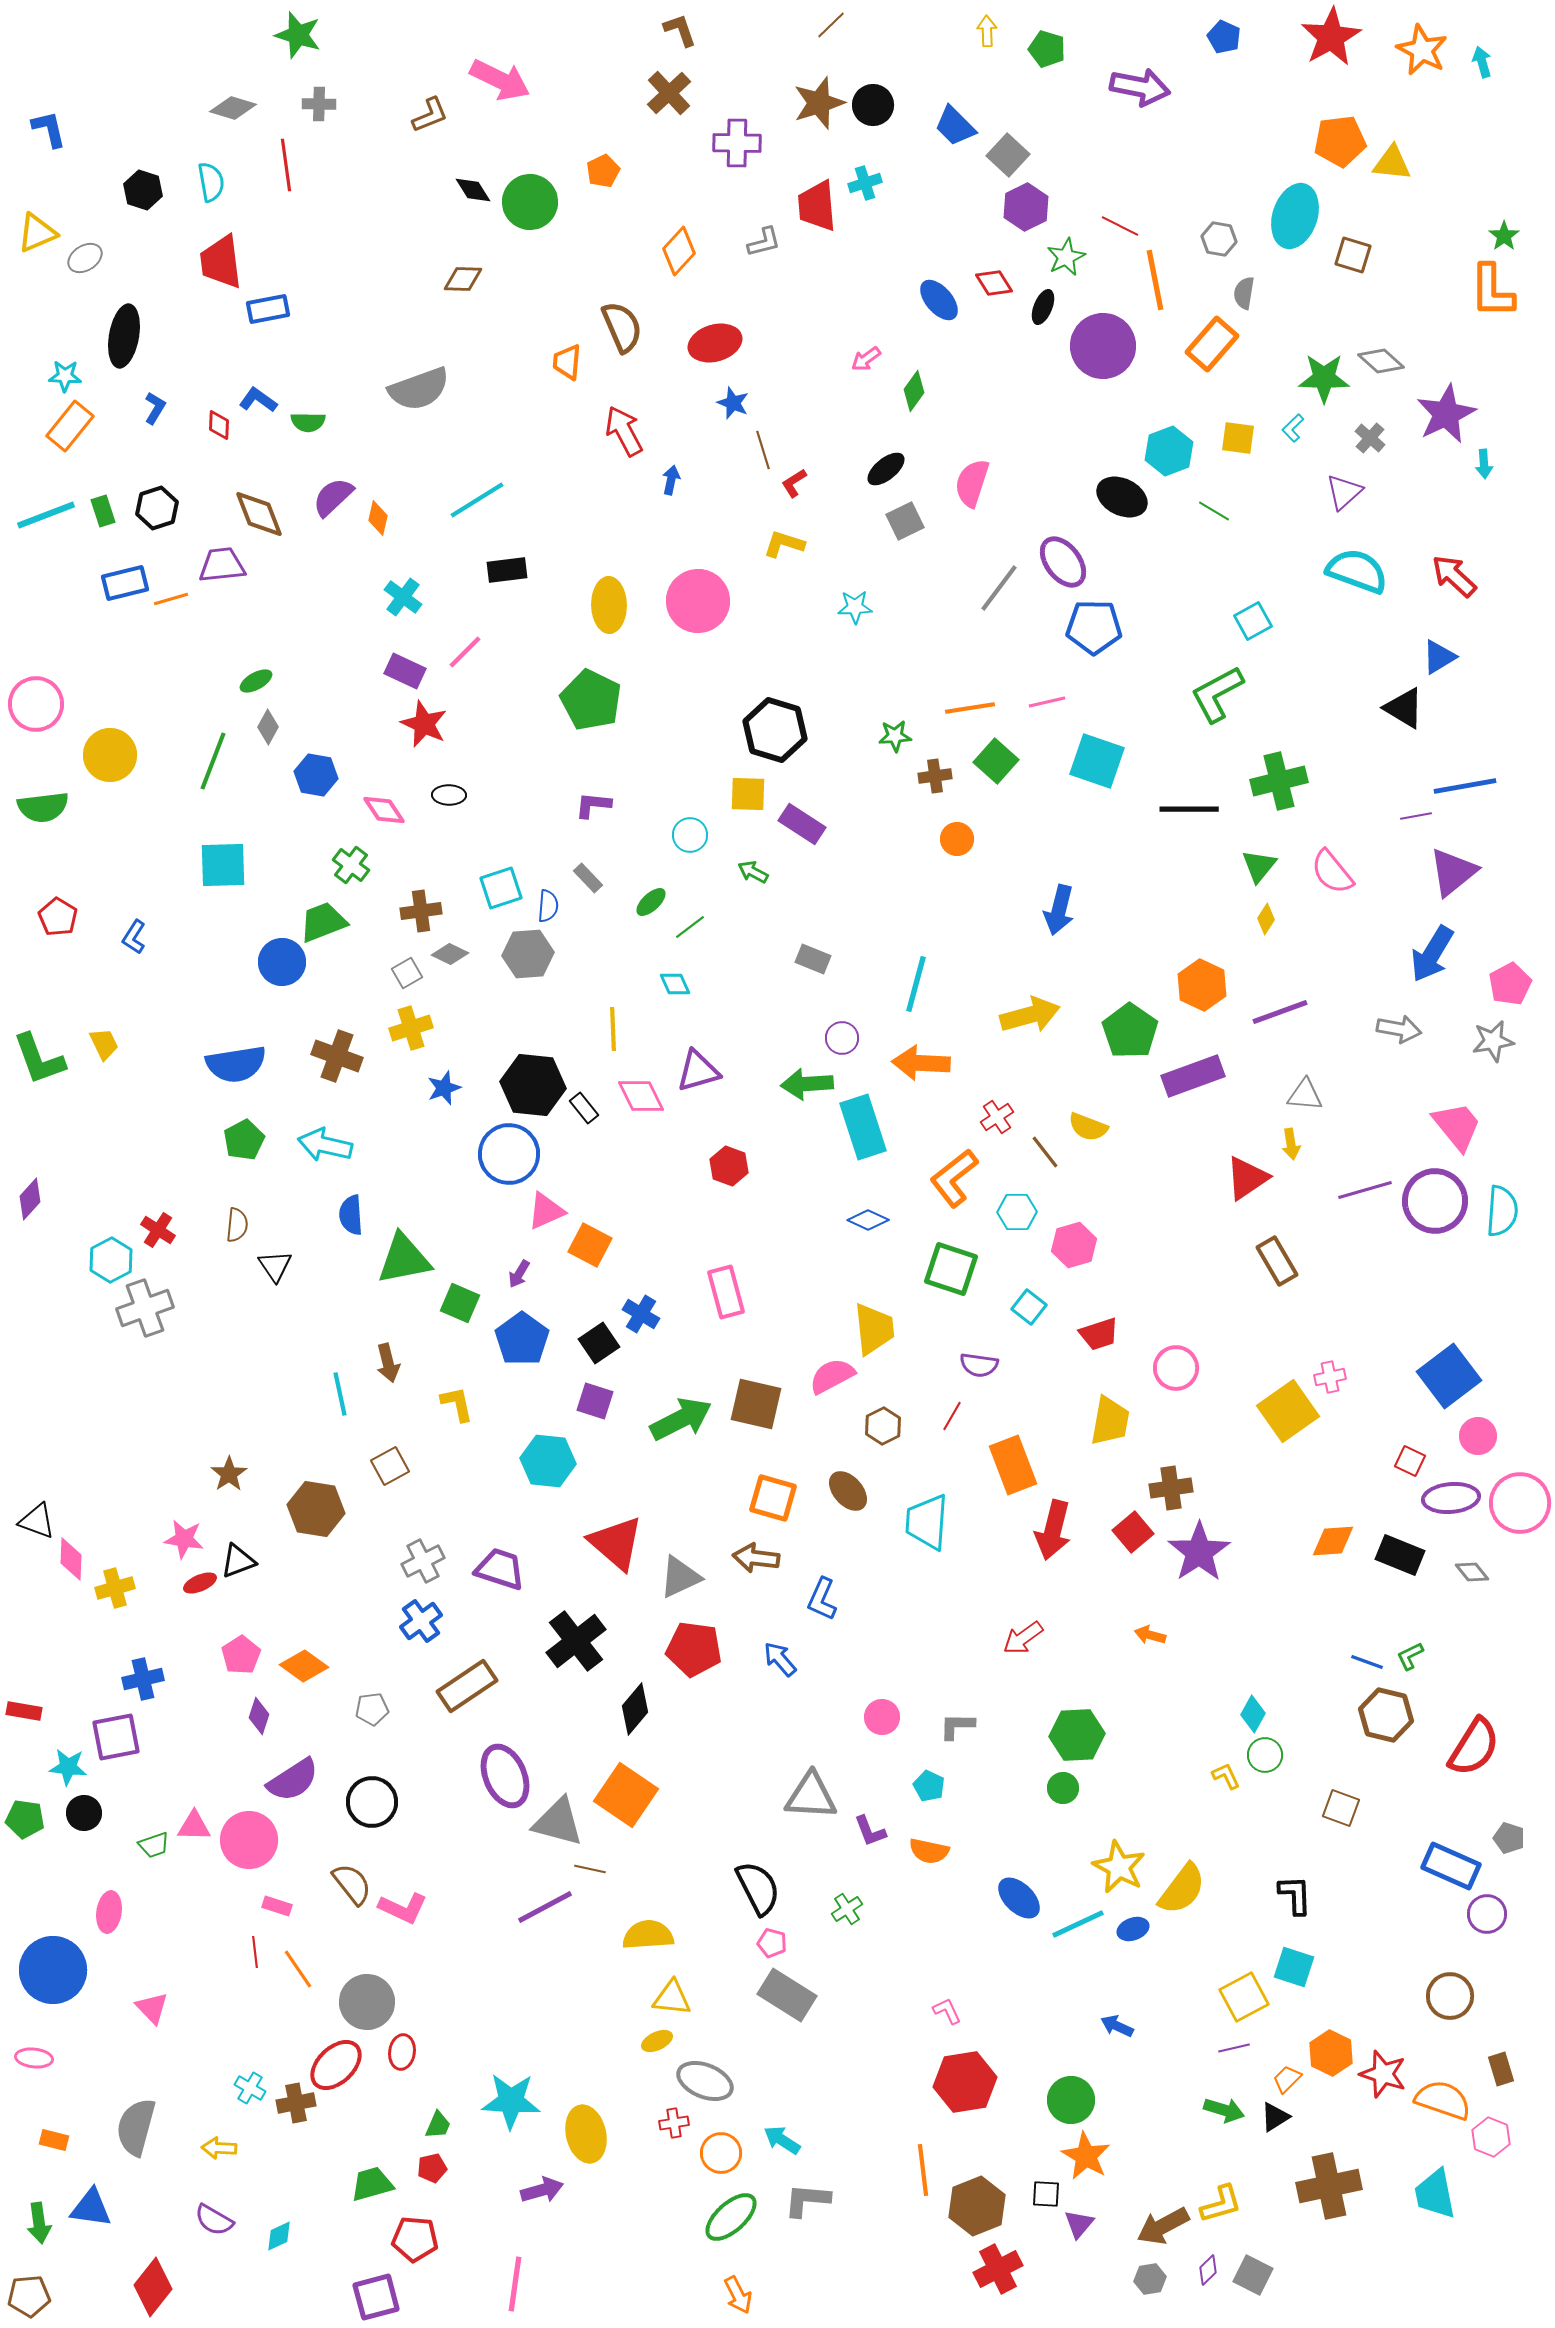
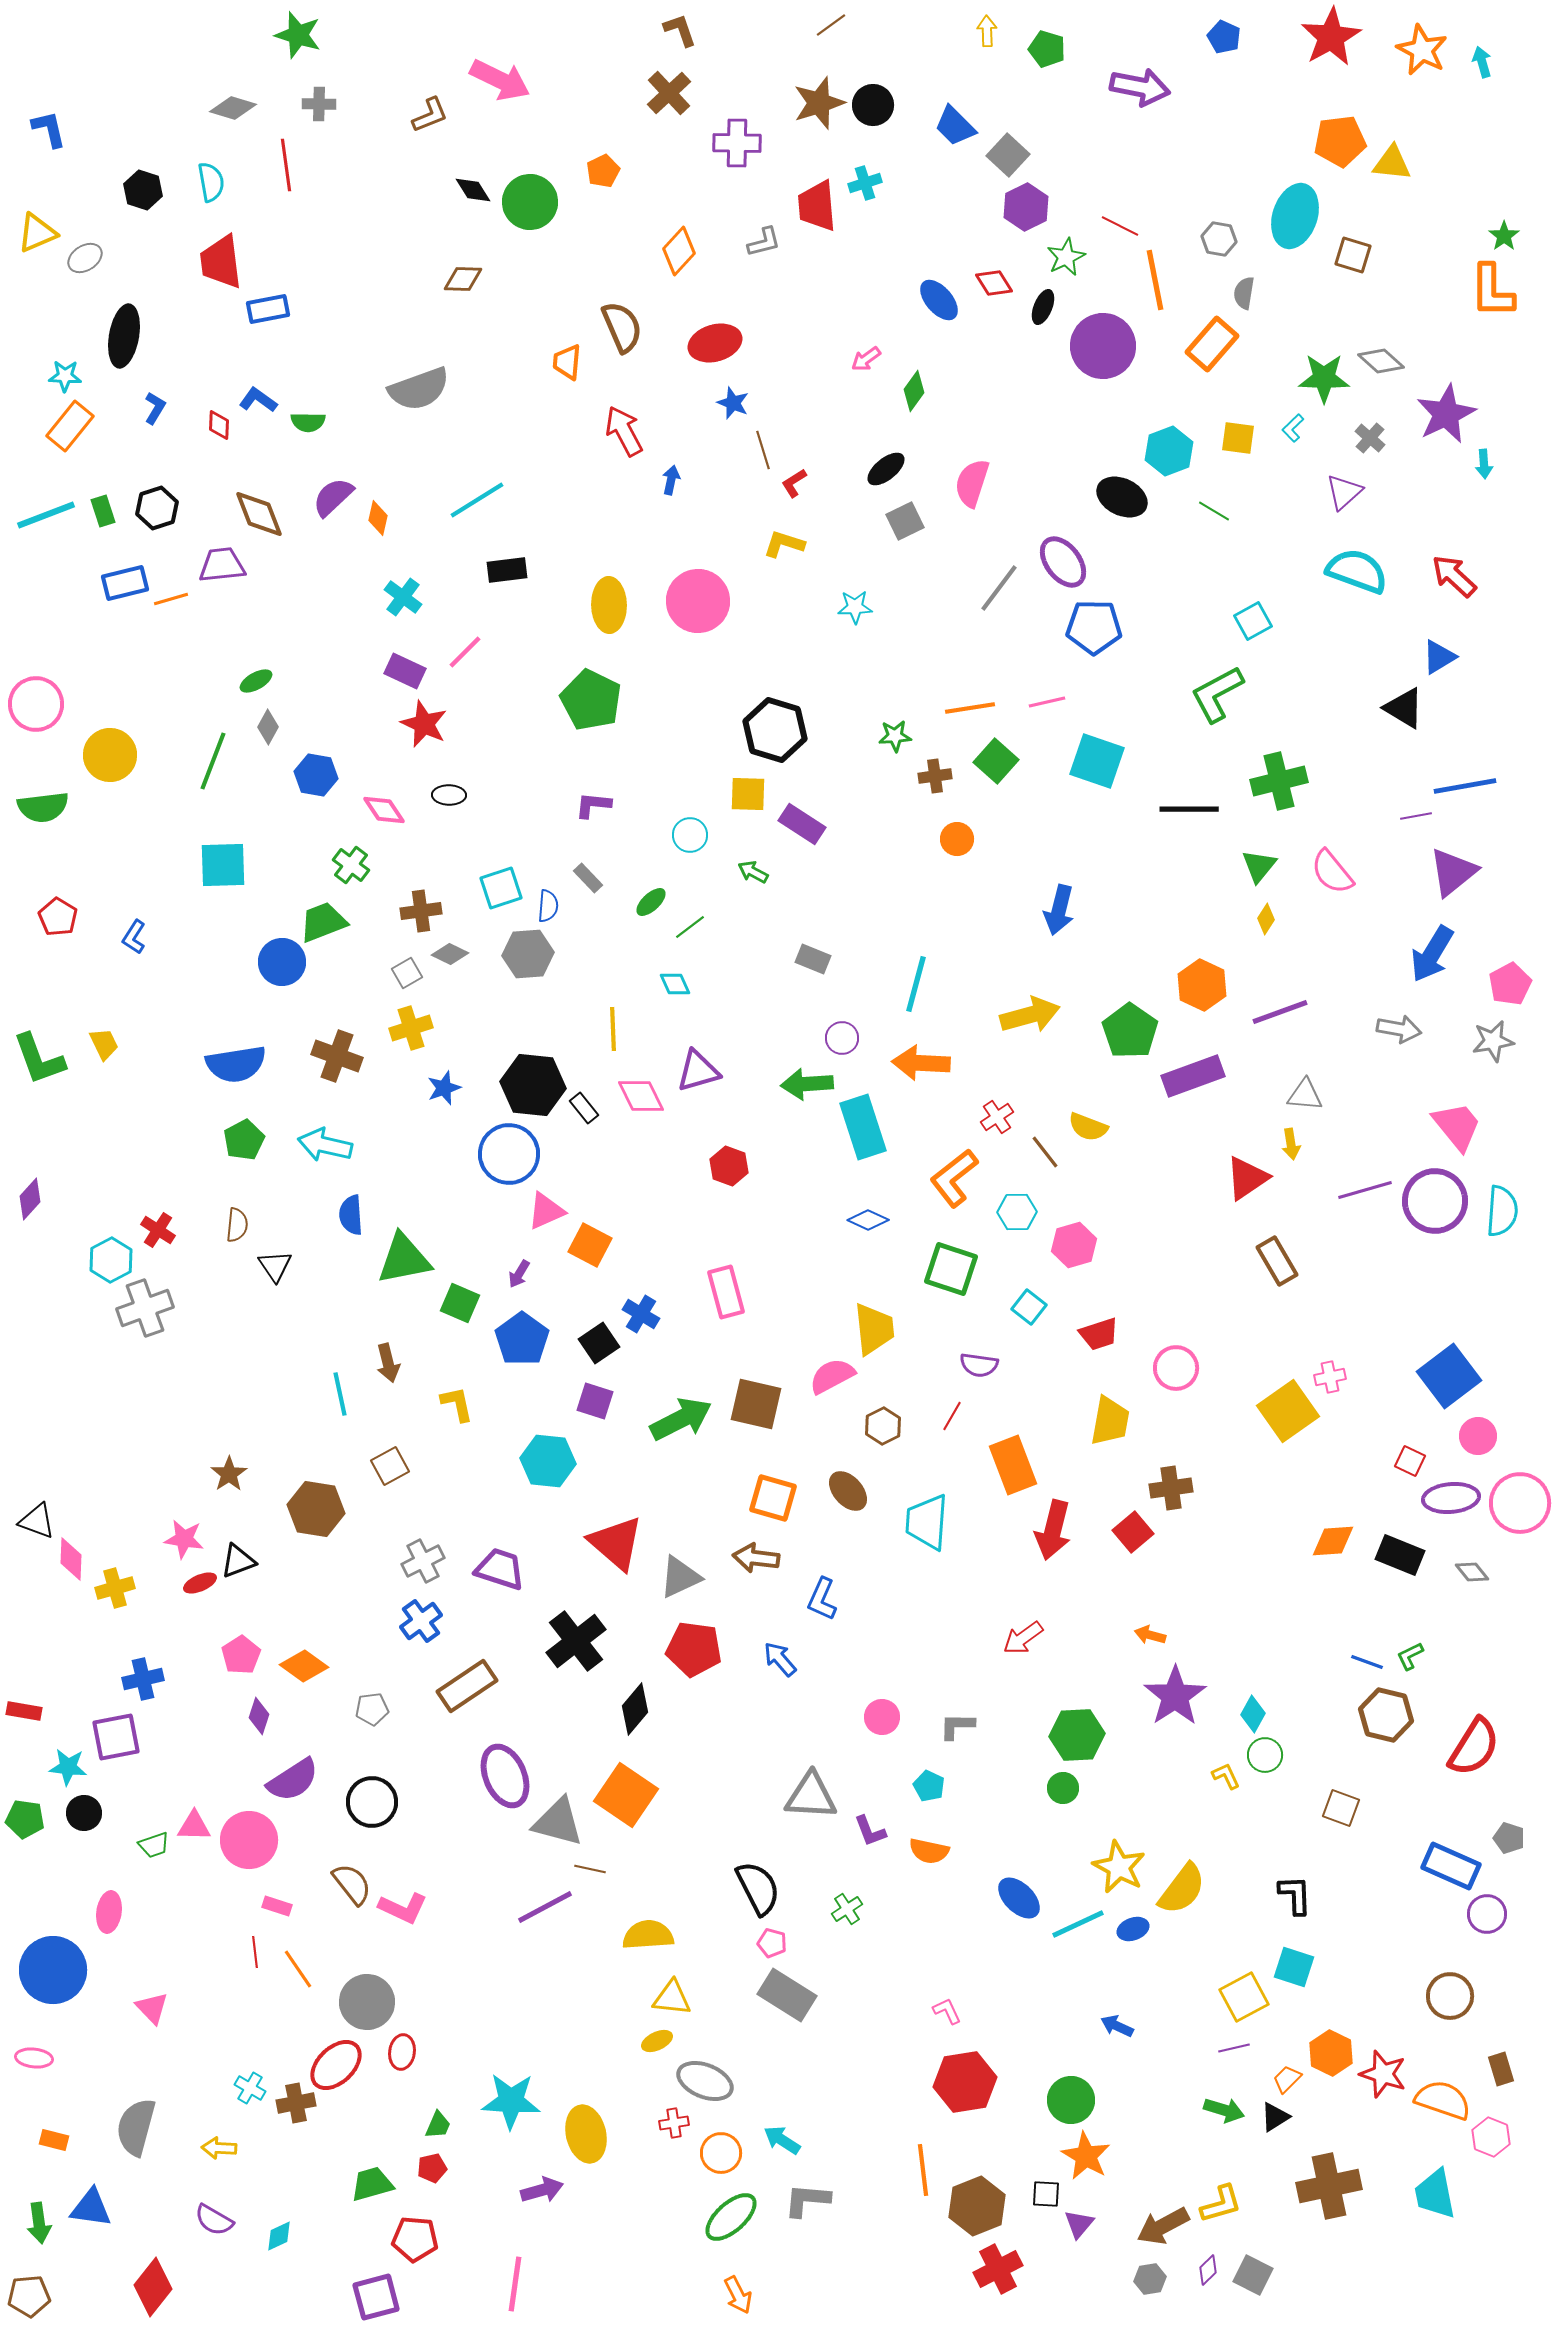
brown line at (831, 25): rotated 8 degrees clockwise
purple star at (1199, 1552): moved 24 px left, 144 px down
